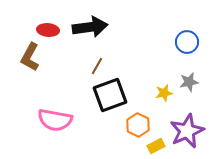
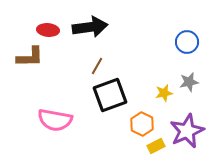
brown L-shape: rotated 120 degrees counterclockwise
orange hexagon: moved 4 px right, 1 px up
